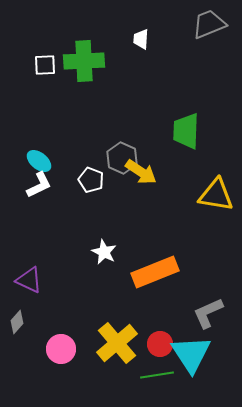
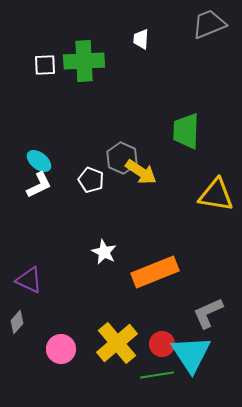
red circle: moved 2 px right
